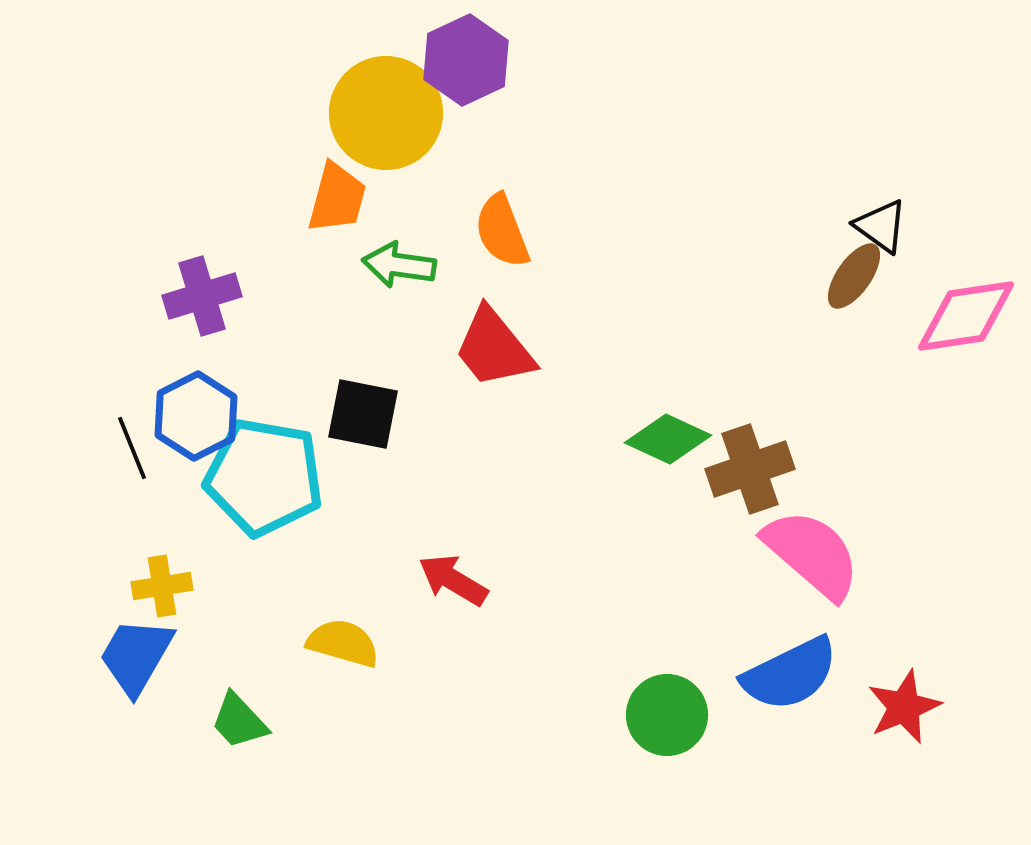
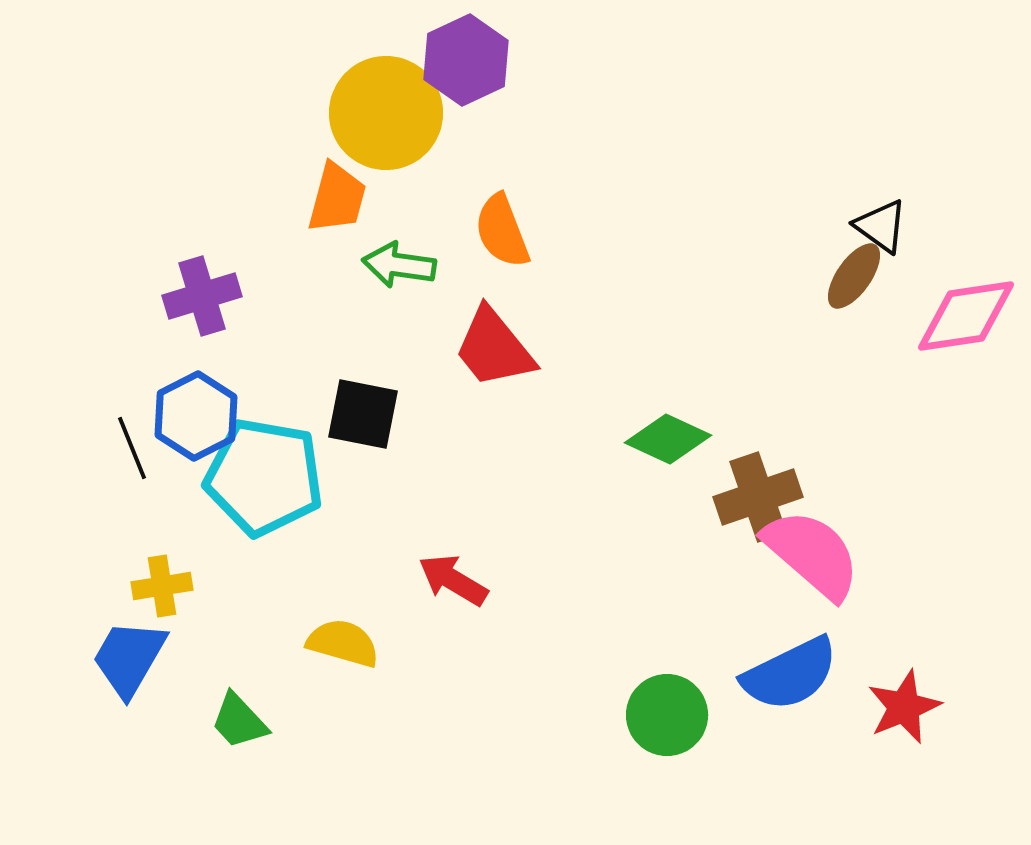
brown cross: moved 8 px right, 28 px down
blue trapezoid: moved 7 px left, 2 px down
